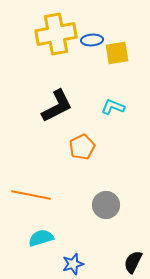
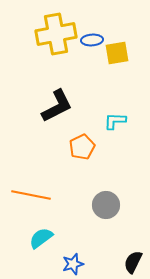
cyan L-shape: moved 2 px right, 14 px down; rotated 20 degrees counterclockwise
cyan semicircle: rotated 20 degrees counterclockwise
